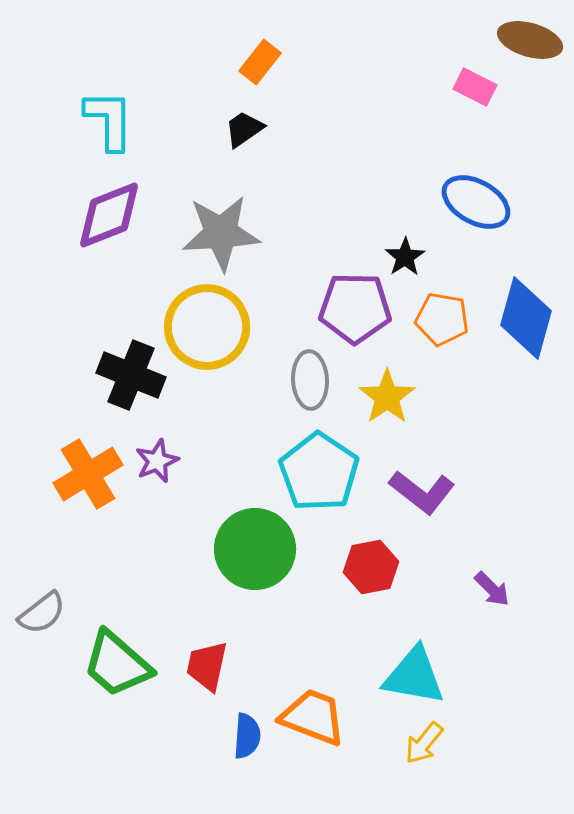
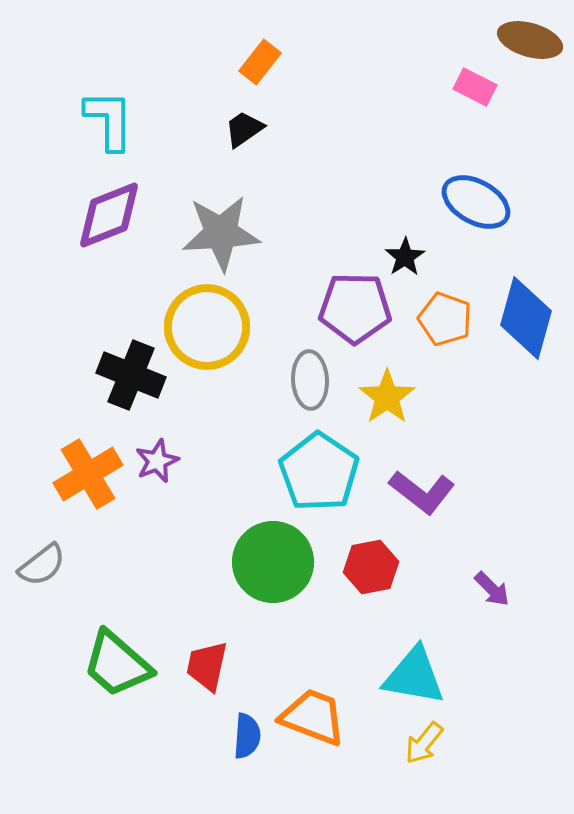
orange pentagon: moved 3 px right; rotated 10 degrees clockwise
green circle: moved 18 px right, 13 px down
gray semicircle: moved 48 px up
